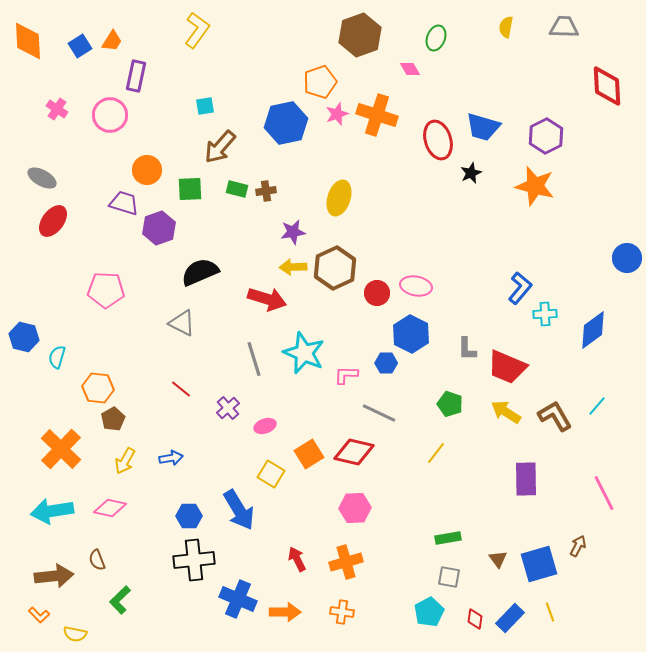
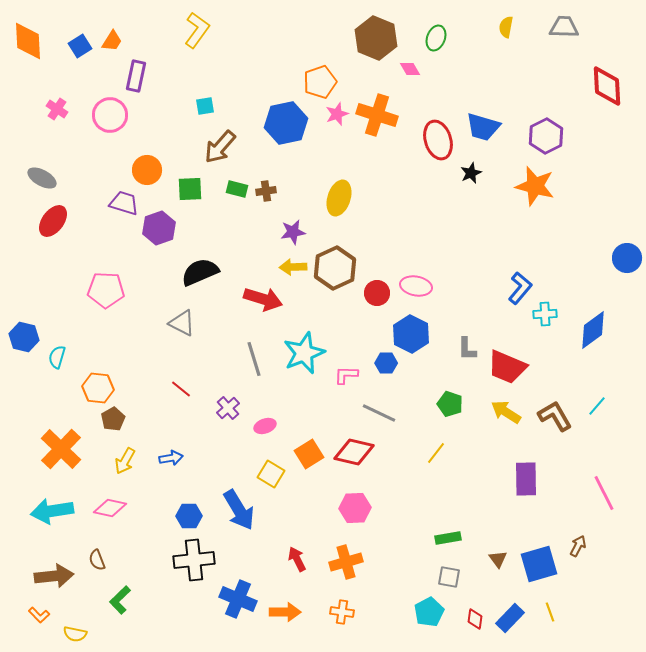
brown hexagon at (360, 35): moved 16 px right, 3 px down; rotated 18 degrees counterclockwise
red arrow at (267, 299): moved 4 px left
cyan star at (304, 353): rotated 27 degrees clockwise
